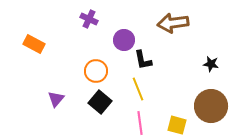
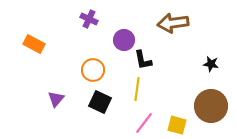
orange circle: moved 3 px left, 1 px up
yellow line: moved 1 px left; rotated 30 degrees clockwise
black square: rotated 15 degrees counterclockwise
pink line: moved 4 px right; rotated 45 degrees clockwise
